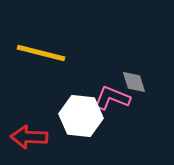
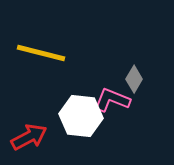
gray diamond: moved 3 px up; rotated 48 degrees clockwise
pink L-shape: moved 2 px down
red arrow: rotated 150 degrees clockwise
